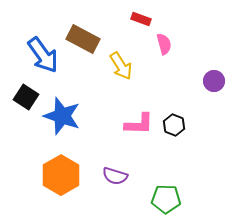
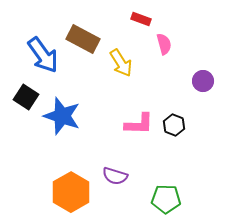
yellow arrow: moved 3 px up
purple circle: moved 11 px left
orange hexagon: moved 10 px right, 17 px down
